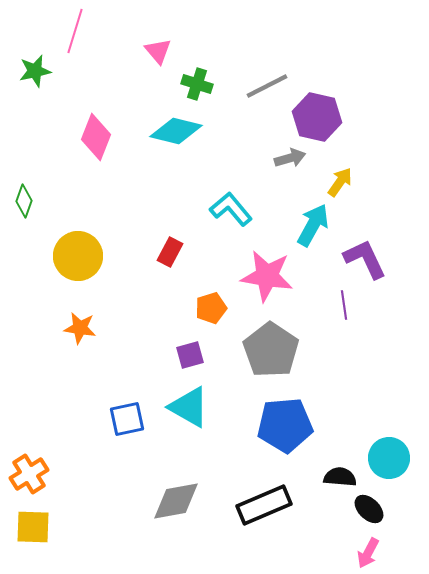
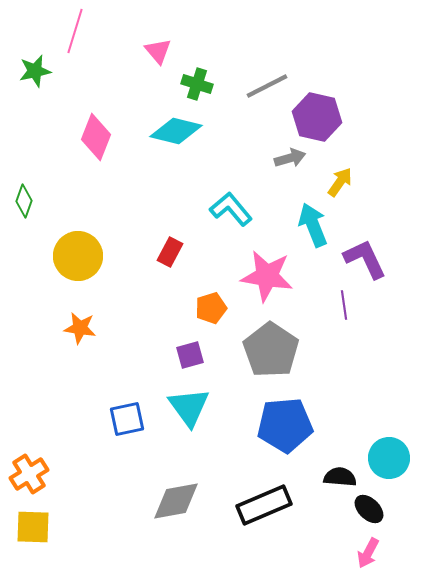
cyan arrow: rotated 51 degrees counterclockwise
cyan triangle: rotated 24 degrees clockwise
